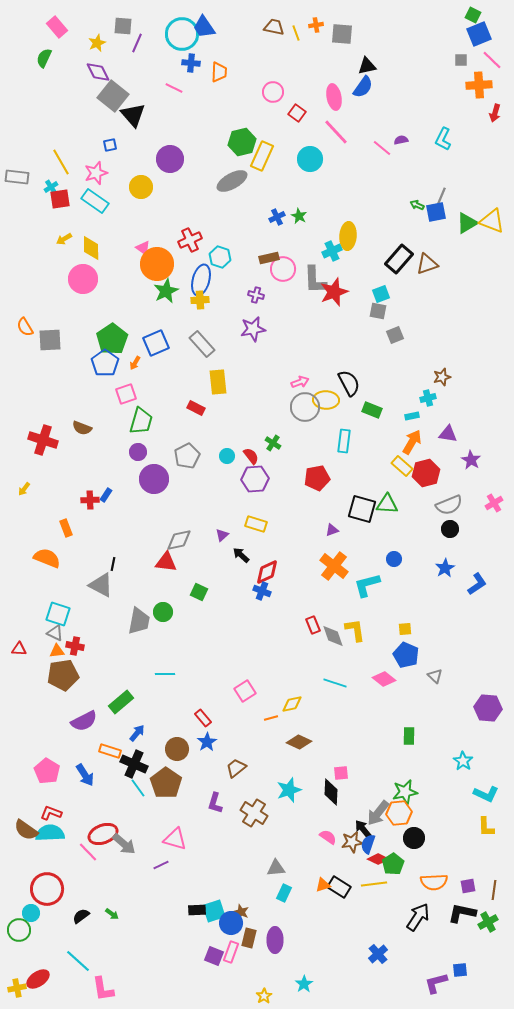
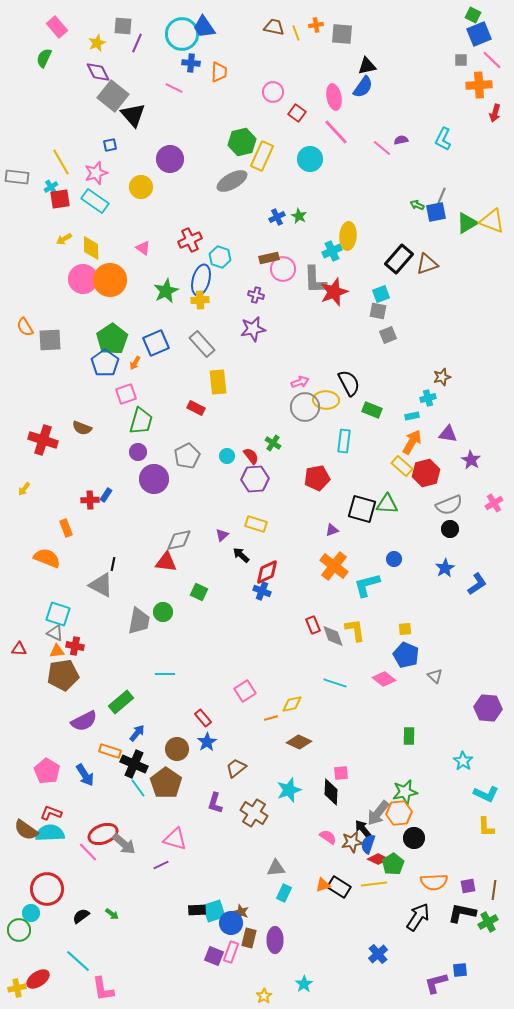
orange circle at (157, 264): moved 47 px left, 16 px down
gray square at (395, 335): moved 7 px left
